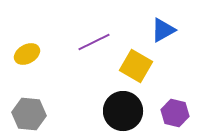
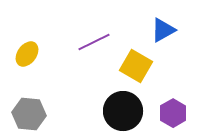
yellow ellipse: rotated 25 degrees counterclockwise
purple hexagon: moved 2 px left; rotated 16 degrees clockwise
